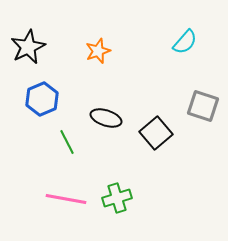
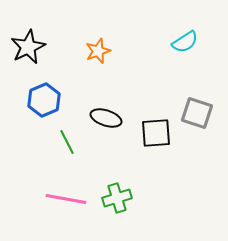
cyan semicircle: rotated 16 degrees clockwise
blue hexagon: moved 2 px right, 1 px down
gray square: moved 6 px left, 7 px down
black square: rotated 36 degrees clockwise
